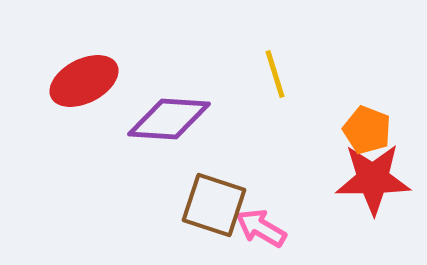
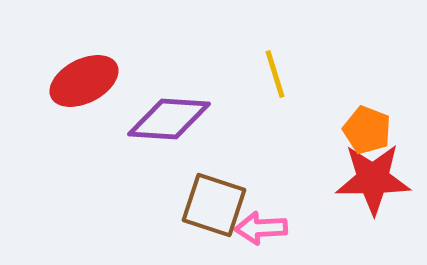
pink arrow: rotated 33 degrees counterclockwise
